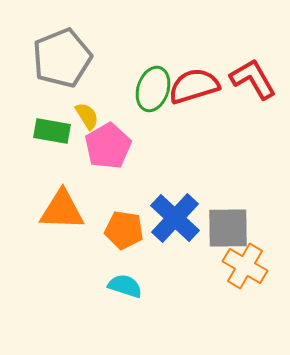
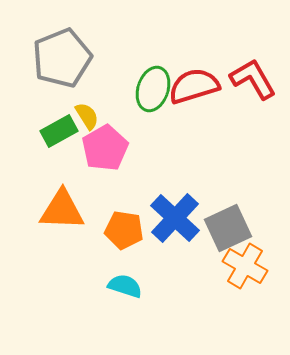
green rectangle: moved 7 px right; rotated 39 degrees counterclockwise
pink pentagon: moved 3 px left, 2 px down
gray square: rotated 24 degrees counterclockwise
